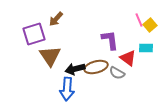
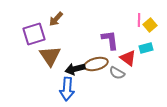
pink line: rotated 24 degrees clockwise
cyan rectangle: rotated 16 degrees counterclockwise
brown ellipse: moved 3 px up
